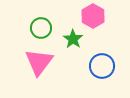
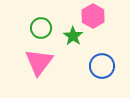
green star: moved 3 px up
